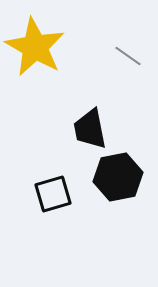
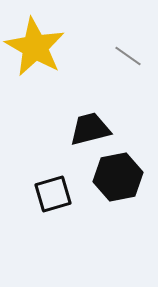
black trapezoid: rotated 87 degrees clockwise
